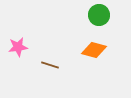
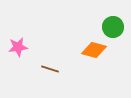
green circle: moved 14 px right, 12 px down
brown line: moved 4 px down
